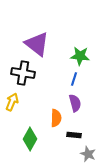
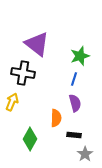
green star: rotated 24 degrees counterclockwise
gray star: moved 3 px left; rotated 14 degrees clockwise
